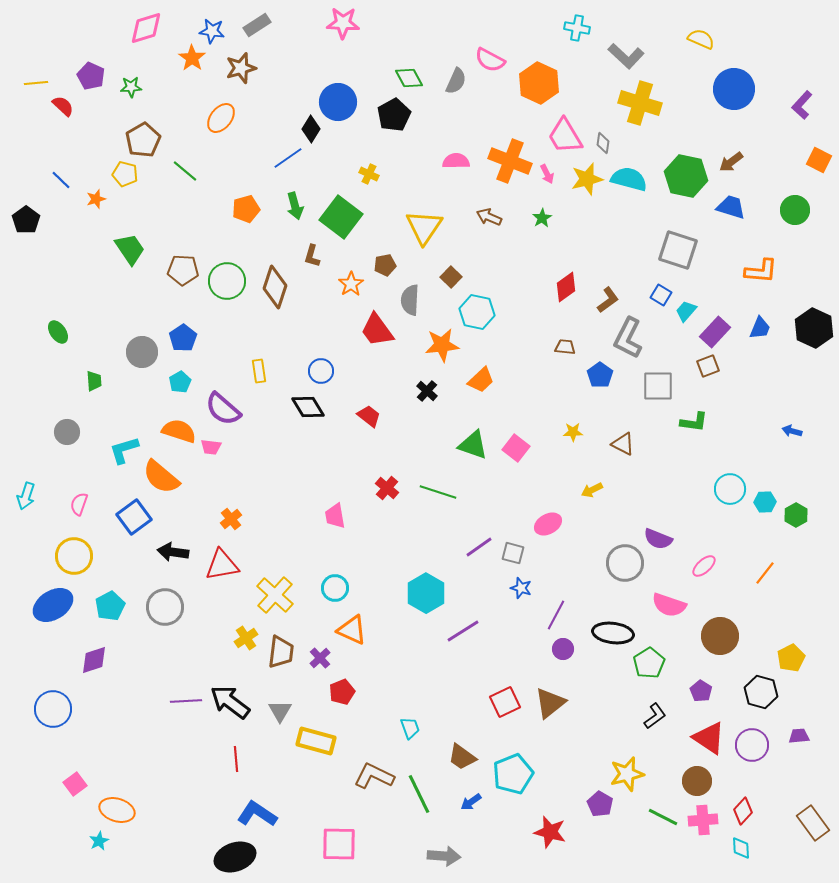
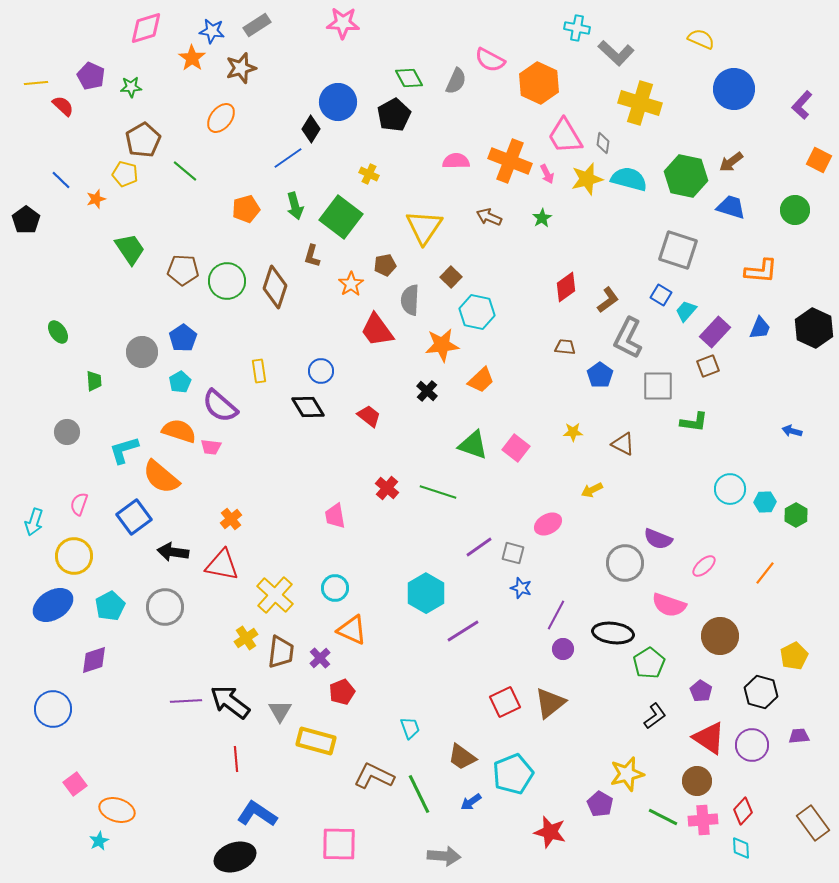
gray L-shape at (626, 56): moved 10 px left, 3 px up
purple semicircle at (223, 409): moved 3 px left, 3 px up
cyan arrow at (26, 496): moved 8 px right, 26 px down
red triangle at (222, 565): rotated 21 degrees clockwise
yellow pentagon at (791, 658): moved 3 px right, 2 px up
